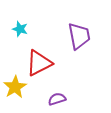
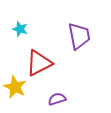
yellow star: rotated 15 degrees counterclockwise
